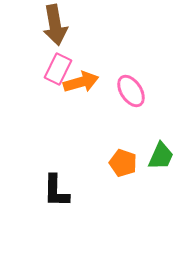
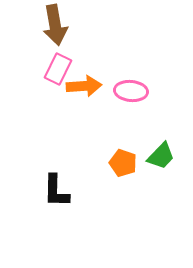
orange arrow: moved 3 px right, 4 px down; rotated 12 degrees clockwise
pink ellipse: rotated 52 degrees counterclockwise
green trapezoid: rotated 20 degrees clockwise
